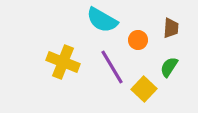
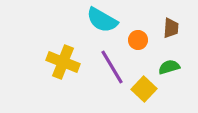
green semicircle: rotated 40 degrees clockwise
